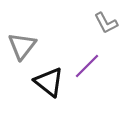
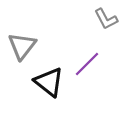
gray L-shape: moved 4 px up
purple line: moved 2 px up
